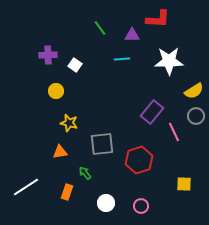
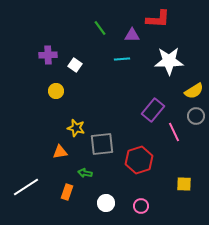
purple rectangle: moved 1 px right, 2 px up
yellow star: moved 7 px right, 5 px down
green arrow: rotated 40 degrees counterclockwise
